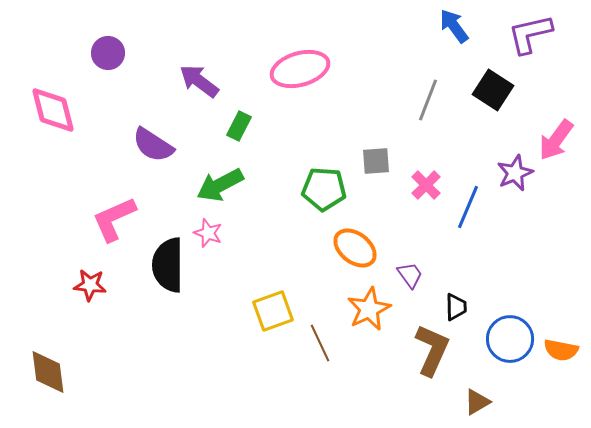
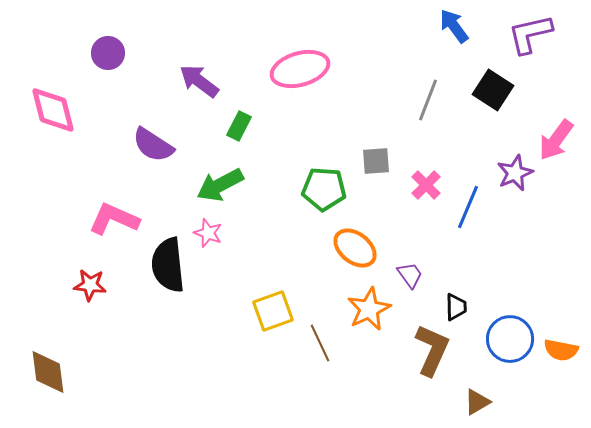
pink L-shape: rotated 48 degrees clockwise
black semicircle: rotated 6 degrees counterclockwise
